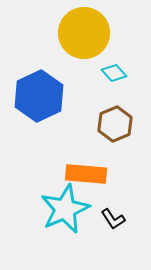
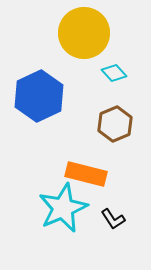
orange rectangle: rotated 9 degrees clockwise
cyan star: moved 2 px left, 1 px up
